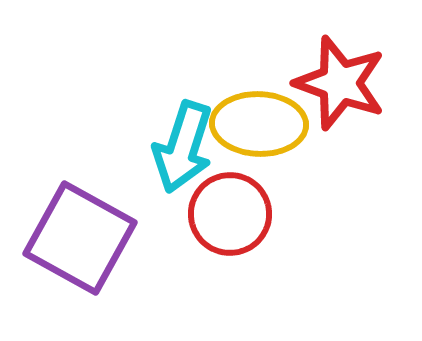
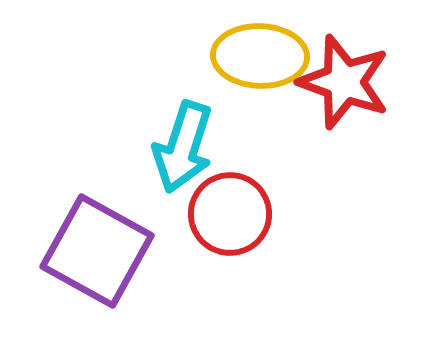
red star: moved 4 px right, 1 px up
yellow ellipse: moved 1 px right, 68 px up
purple square: moved 17 px right, 13 px down
